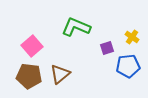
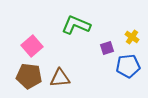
green L-shape: moved 2 px up
brown triangle: moved 4 px down; rotated 35 degrees clockwise
